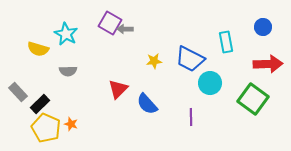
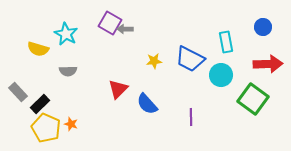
cyan circle: moved 11 px right, 8 px up
